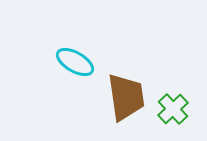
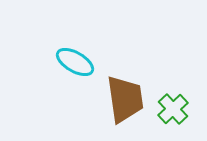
brown trapezoid: moved 1 px left, 2 px down
